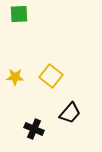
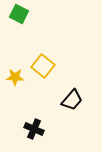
green square: rotated 30 degrees clockwise
yellow square: moved 8 px left, 10 px up
black trapezoid: moved 2 px right, 13 px up
